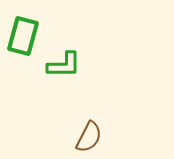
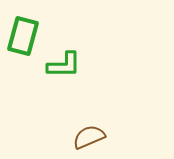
brown semicircle: rotated 140 degrees counterclockwise
